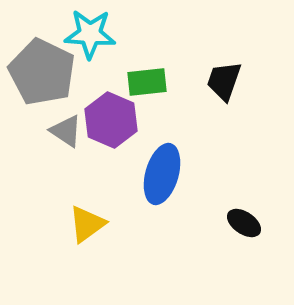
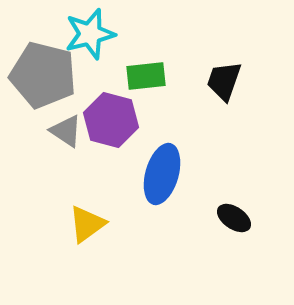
cyan star: rotated 18 degrees counterclockwise
gray pentagon: moved 1 px right, 3 px down; rotated 12 degrees counterclockwise
green rectangle: moved 1 px left, 6 px up
purple hexagon: rotated 8 degrees counterclockwise
black ellipse: moved 10 px left, 5 px up
